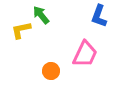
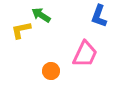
green arrow: rotated 18 degrees counterclockwise
